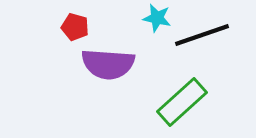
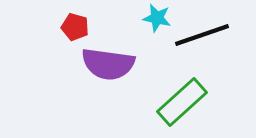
purple semicircle: rotated 4 degrees clockwise
